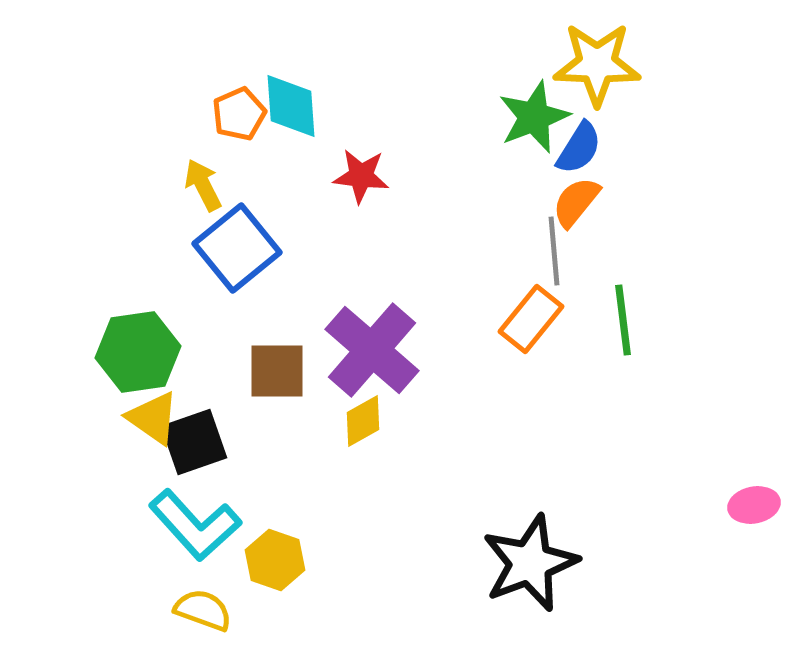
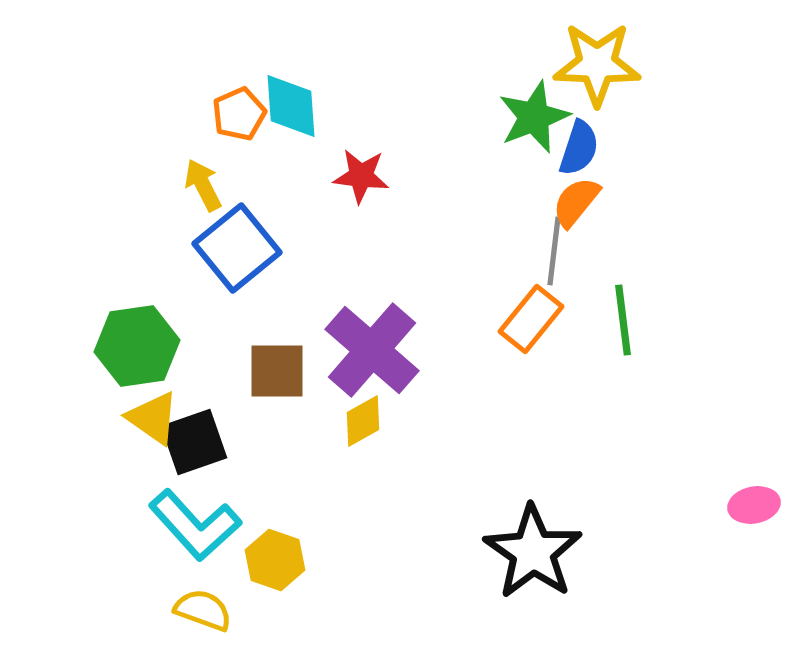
blue semicircle: rotated 14 degrees counterclockwise
gray line: rotated 12 degrees clockwise
green hexagon: moved 1 px left, 6 px up
black star: moved 3 px right, 11 px up; rotated 16 degrees counterclockwise
